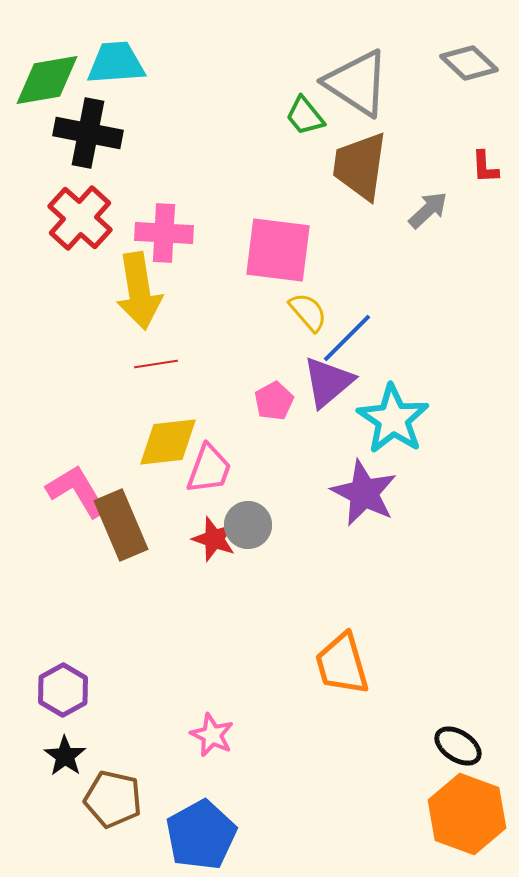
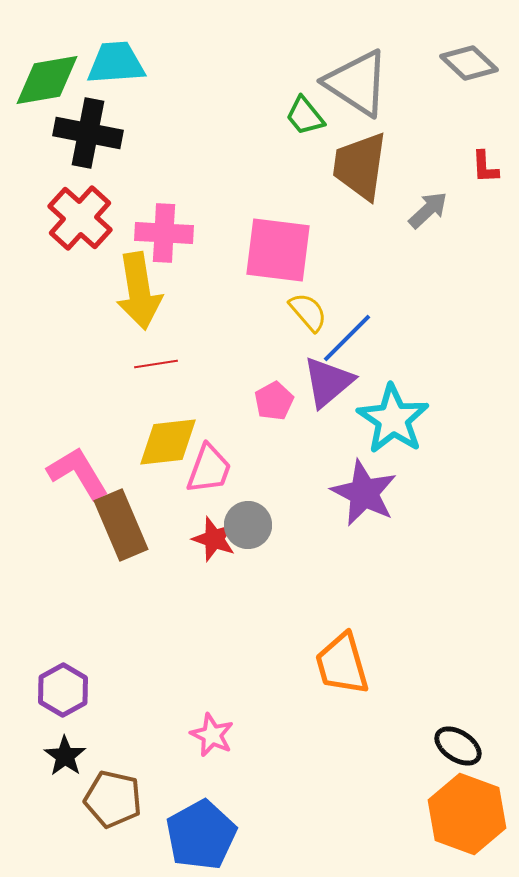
pink L-shape: moved 1 px right, 18 px up
